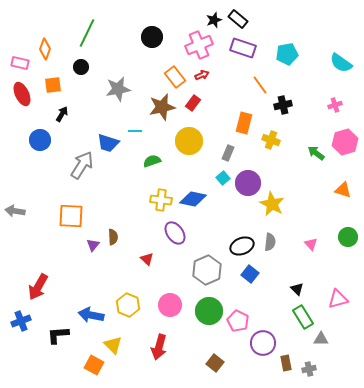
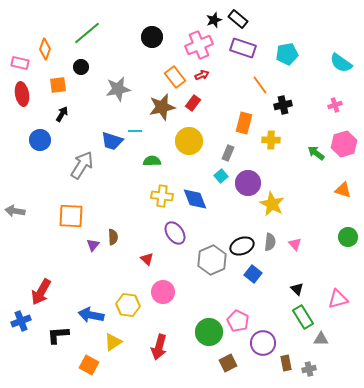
green line at (87, 33): rotated 24 degrees clockwise
orange square at (53, 85): moved 5 px right
red ellipse at (22, 94): rotated 15 degrees clockwise
yellow cross at (271, 140): rotated 18 degrees counterclockwise
pink hexagon at (345, 142): moved 1 px left, 2 px down
blue trapezoid at (108, 143): moved 4 px right, 2 px up
green semicircle at (152, 161): rotated 18 degrees clockwise
cyan square at (223, 178): moved 2 px left, 2 px up
blue diamond at (193, 199): moved 2 px right; rotated 56 degrees clockwise
yellow cross at (161, 200): moved 1 px right, 4 px up
pink triangle at (311, 244): moved 16 px left
gray hexagon at (207, 270): moved 5 px right, 10 px up
blue square at (250, 274): moved 3 px right
red arrow at (38, 287): moved 3 px right, 5 px down
yellow hexagon at (128, 305): rotated 15 degrees counterclockwise
pink circle at (170, 305): moved 7 px left, 13 px up
green circle at (209, 311): moved 21 px down
yellow triangle at (113, 345): moved 3 px up; rotated 42 degrees clockwise
brown square at (215, 363): moved 13 px right; rotated 24 degrees clockwise
orange square at (94, 365): moved 5 px left
